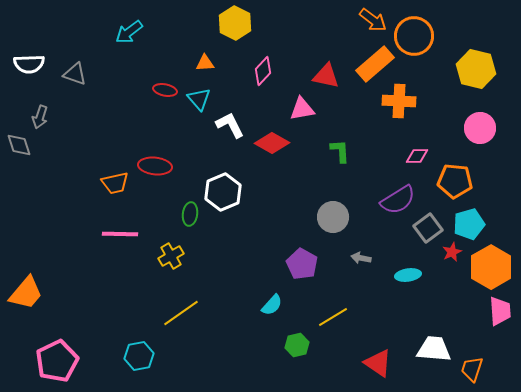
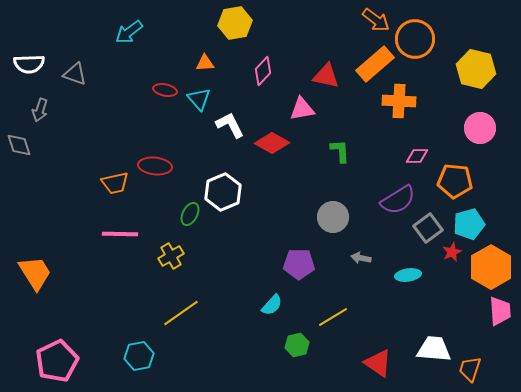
orange arrow at (373, 20): moved 3 px right
yellow hexagon at (235, 23): rotated 24 degrees clockwise
orange circle at (414, 36): moved 1 px right, 3 px down
gray arrow at (40, 117): moved 7 px up
green ellipse at (190, 214): rotated 20 degrees clockwise
purple pentagon at (302, 264): moved 3 px left; rotated 28 degrees counterclockwise
orange trapezoid at (26, 293): moved 9 px right, 20 px up; rotated 72 degrees counterclockwise
orange trapezoid at (472, 369): moved 2 px left
